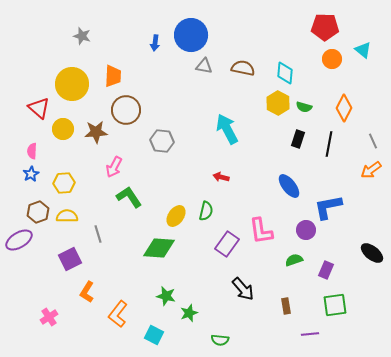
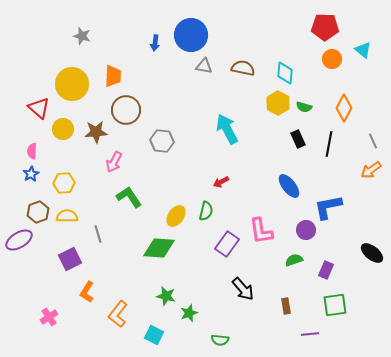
black rectangle at (298, 139): rotated 42 degrees counterclockwise
pink arrow at (114, 167): moved 5 px up
red arrow at (221, 177): moved 5 px down; rotated 42 degrees counterclockwise
